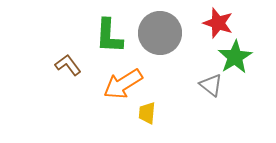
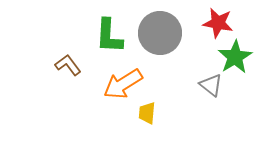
red star: rotated 8 degrees counterclockwise
